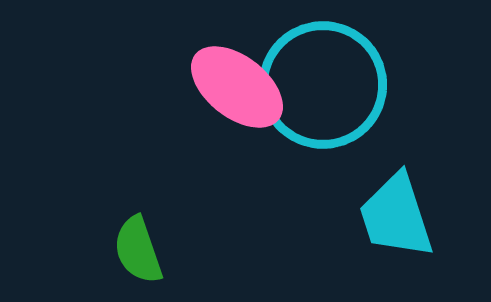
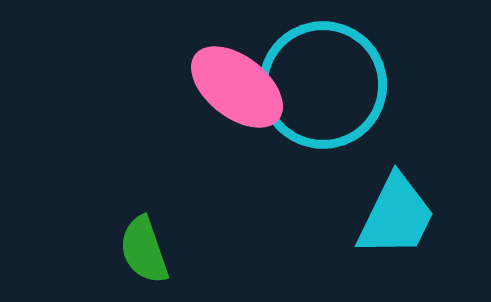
cyan trapezoid: rotated 136 degrees counterclockwise
green semicircle: moved 6 px right
